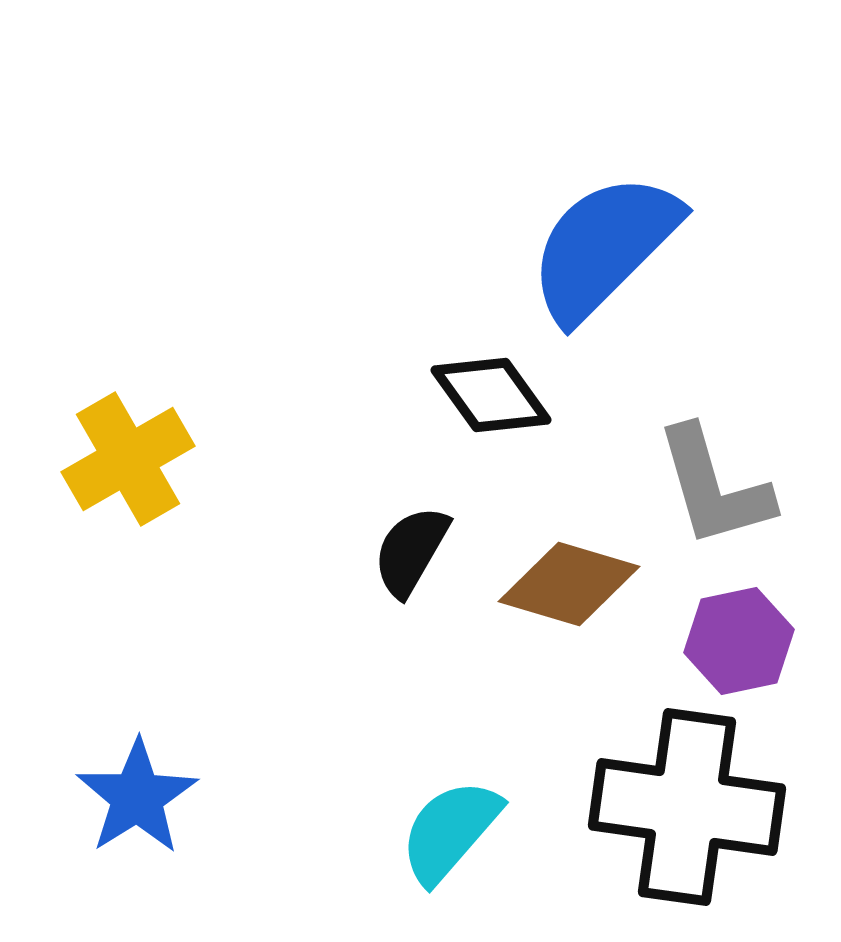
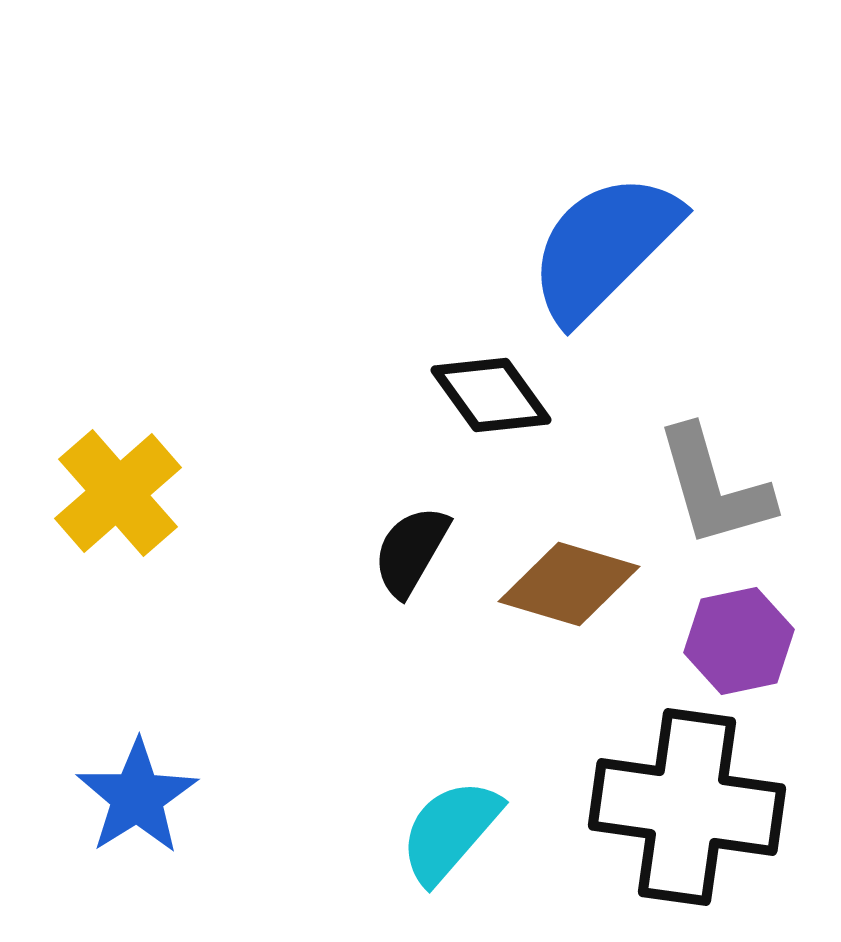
yellow cross: moved 10 px left, 34 px down; rotated 11 degrees counterclockwise
